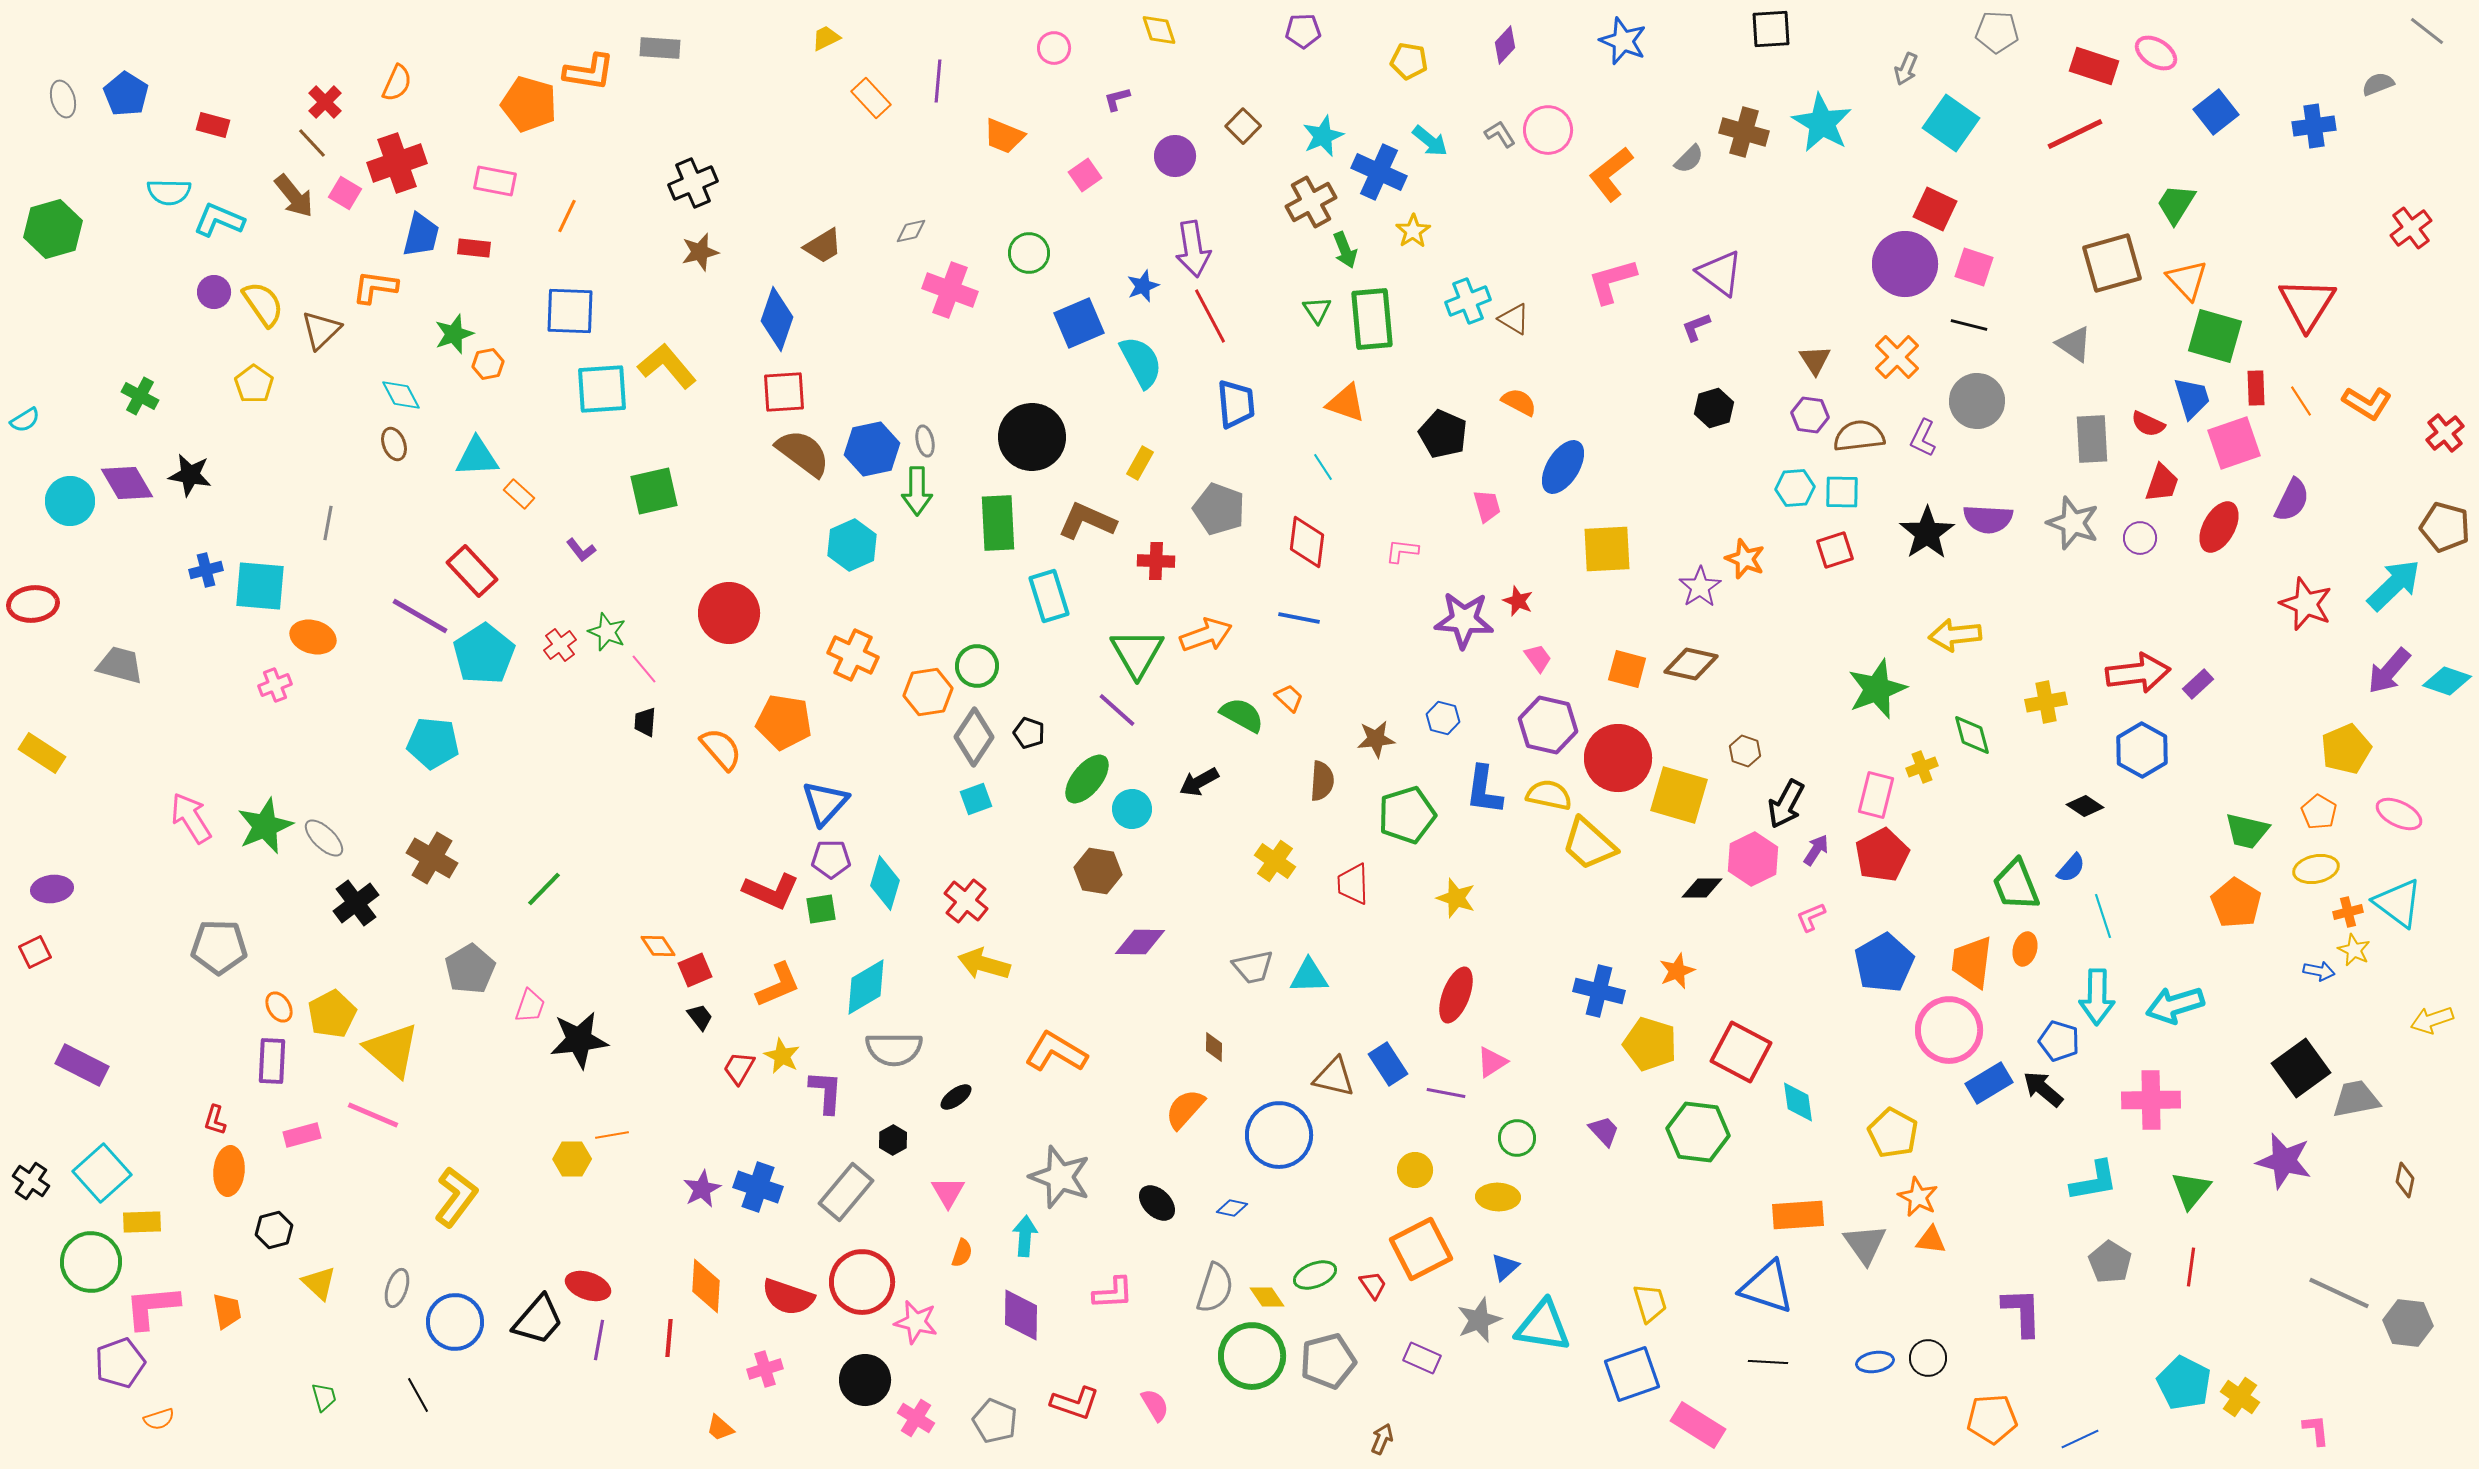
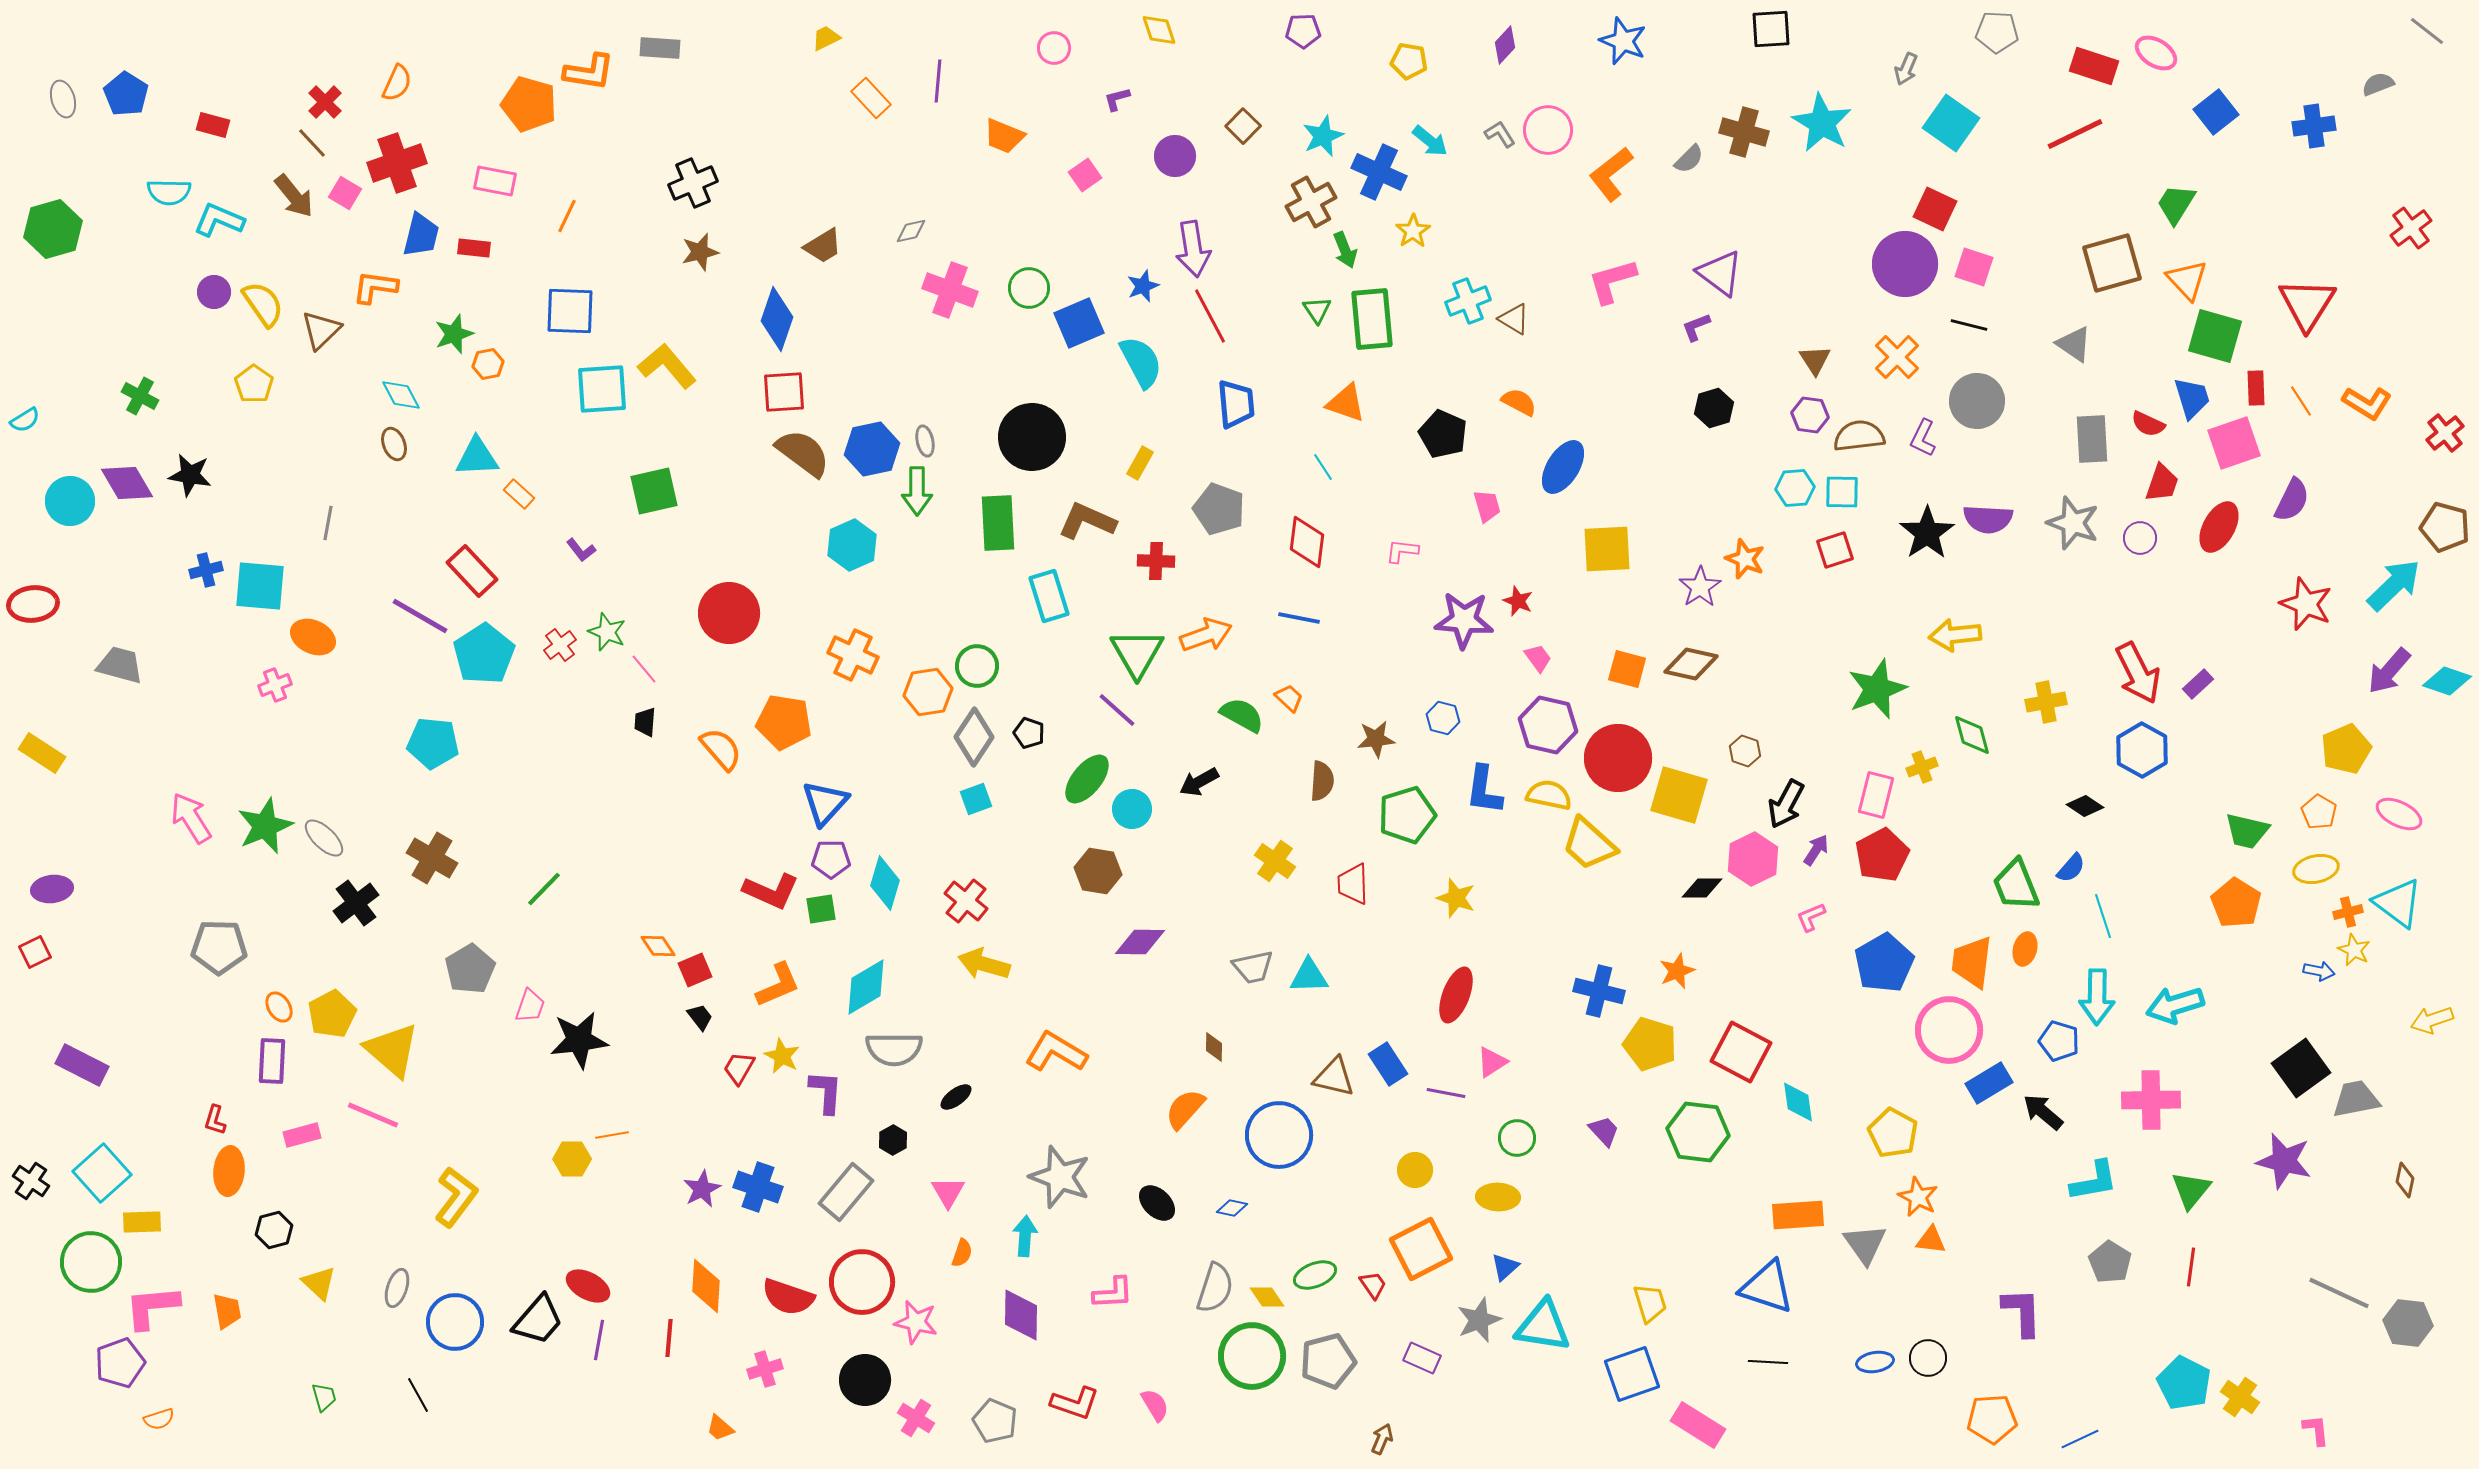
green circle at (1029, 253): moved 35 px down
orange ellipse at (313, 637): rotated 9 degrees clockwise
red arrow at (2138, 673): rotated 70 degrees clockwise
black arrow at (2043, 1089): moved 23 px down
red ellipse at (588, 1286): rotated 9 degrees clockwise
